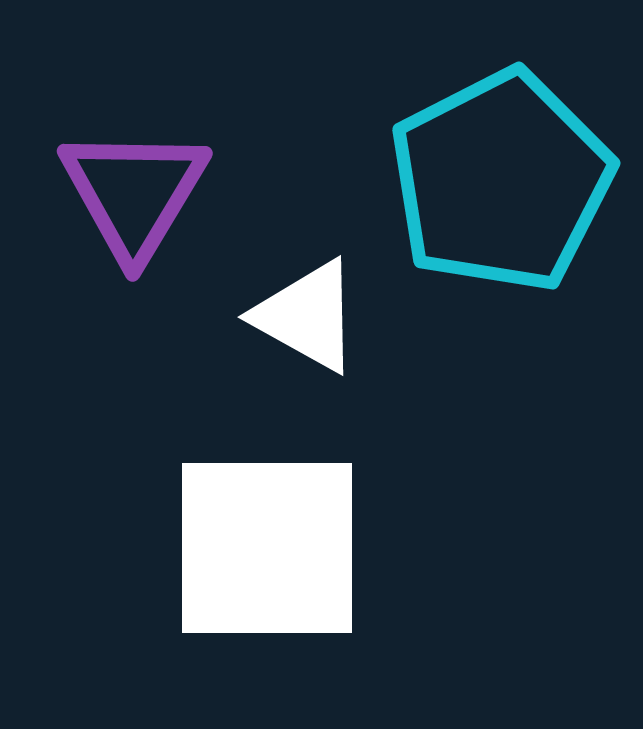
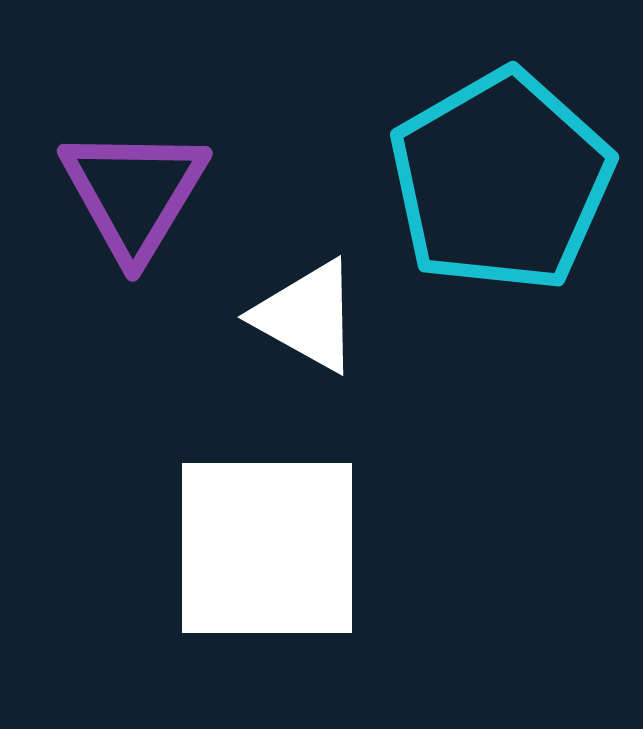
cyan pentagon: rotated 3 degrees counterclockwise
